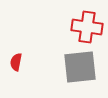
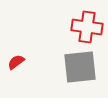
red semicircle: rotated 42 degrees clockwise
